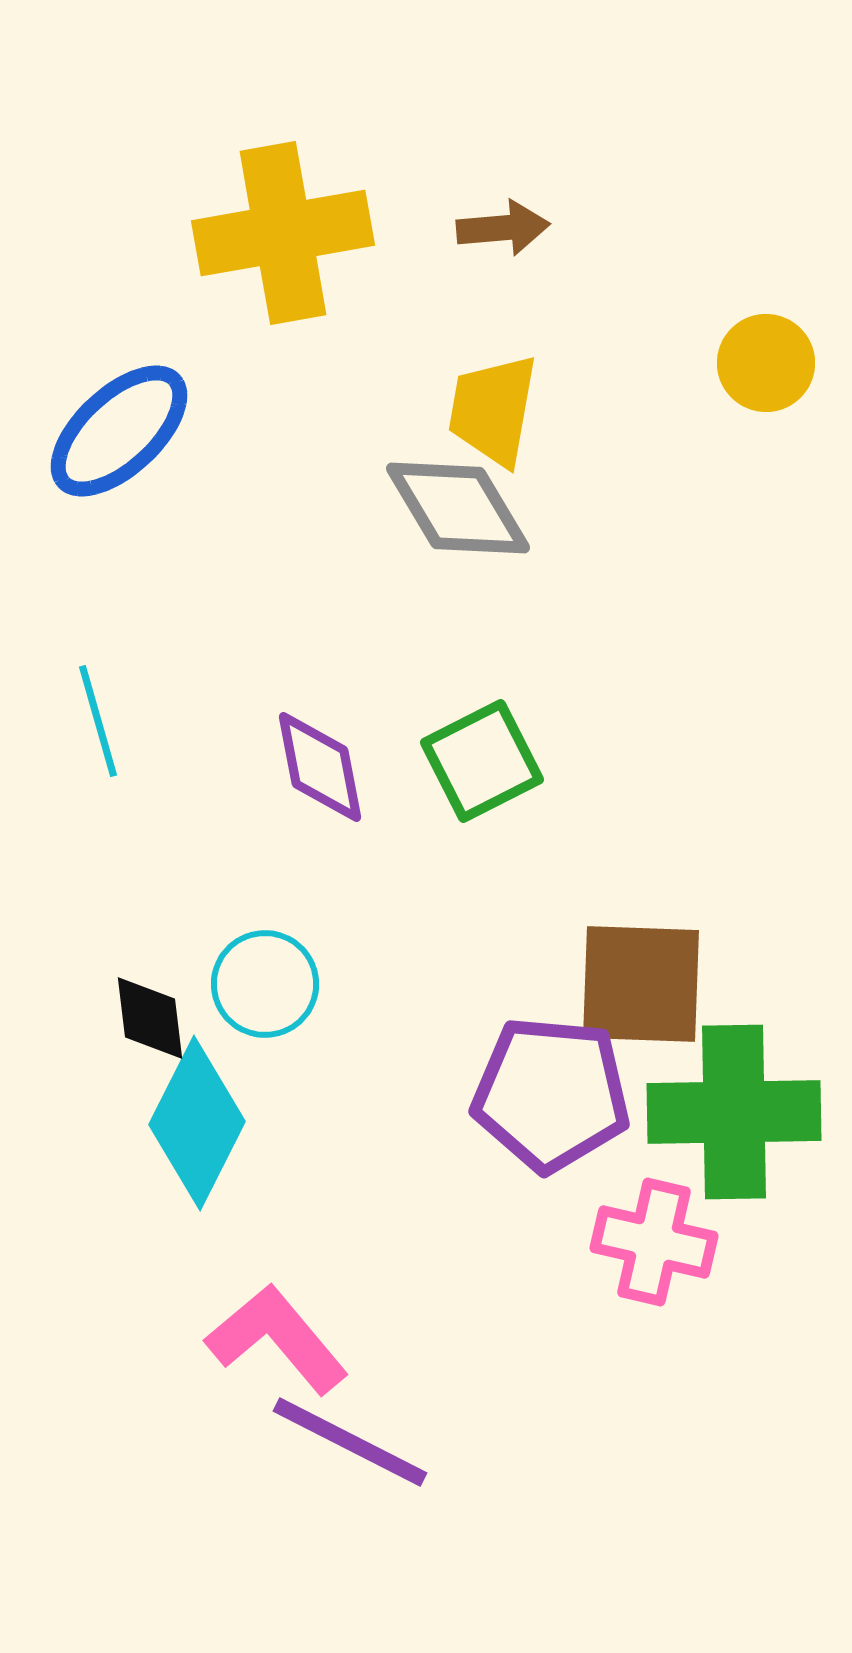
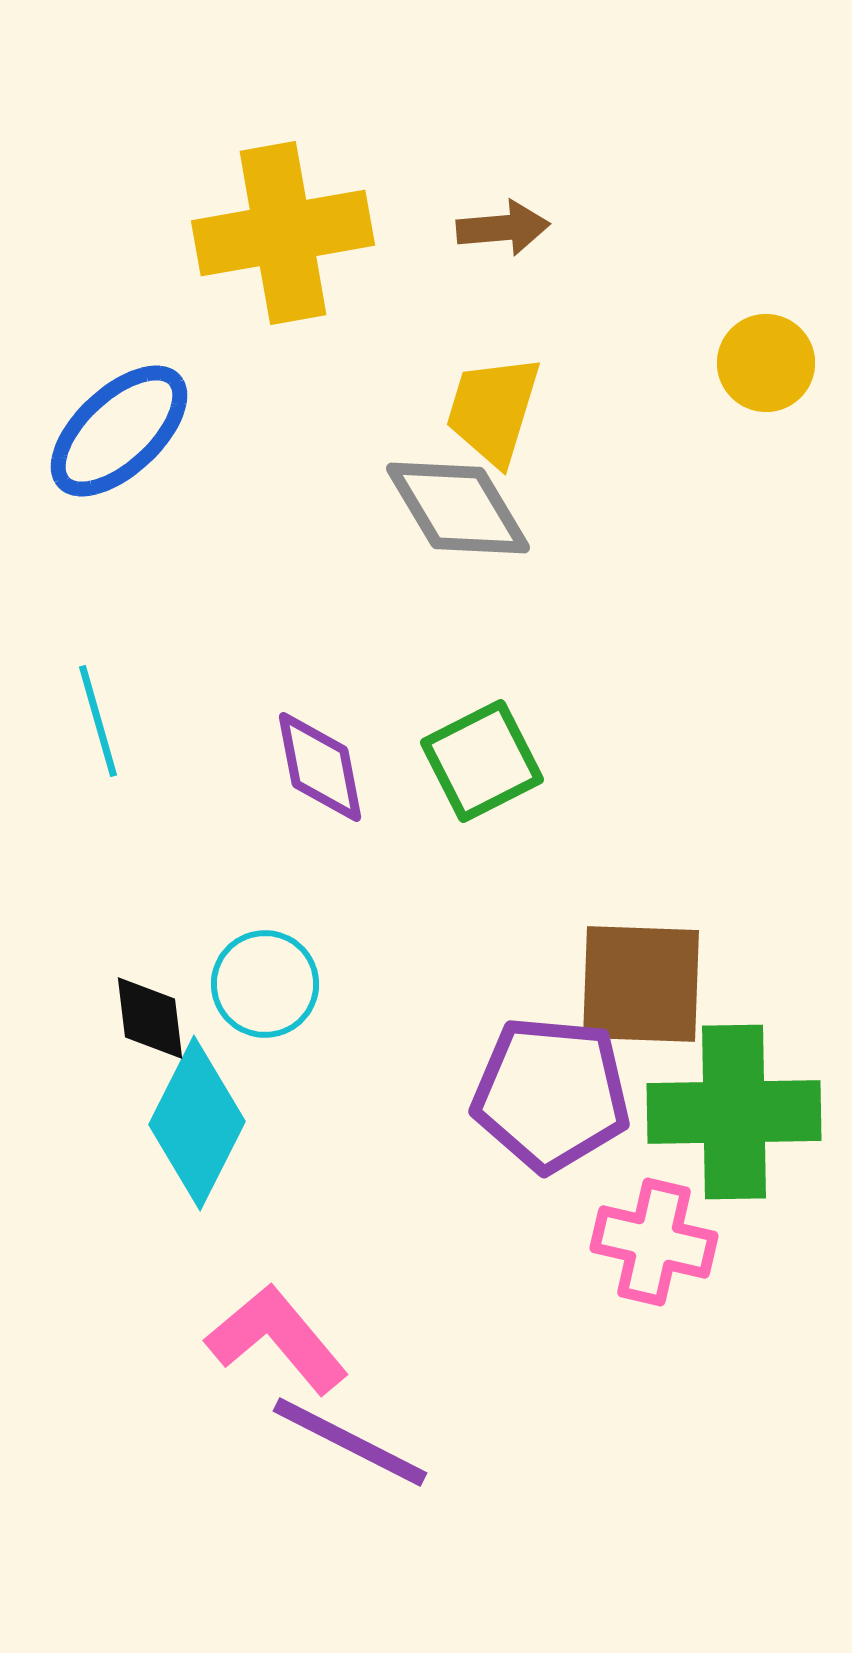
yellow trapezoid: rotated 7 degrees clockwise
